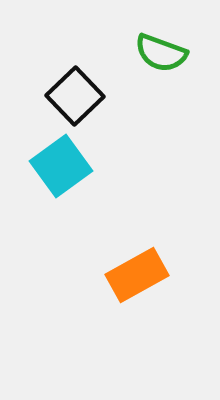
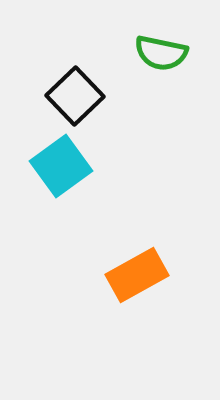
green semicircle: rotated 8 degrees counterclockwise
